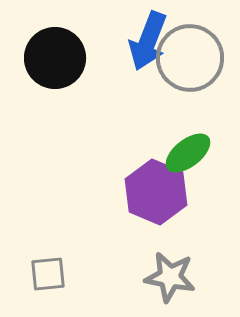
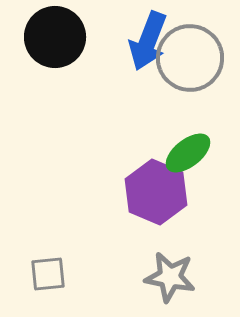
black circle: moved 21 px up
